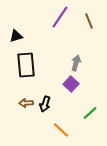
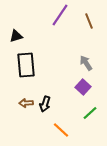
purple line: moved 2 px up
gray arrow: moved 10 px right; rotated 49 degrees counterclockwise
purple square: moved 12 px right, 3 px down
